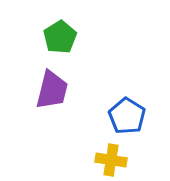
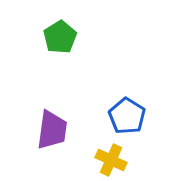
purple trapezoid: moved 40 px down; rotated 6 degrees counterclockwise
yellow cross: rotated 16 degrees clockwise
